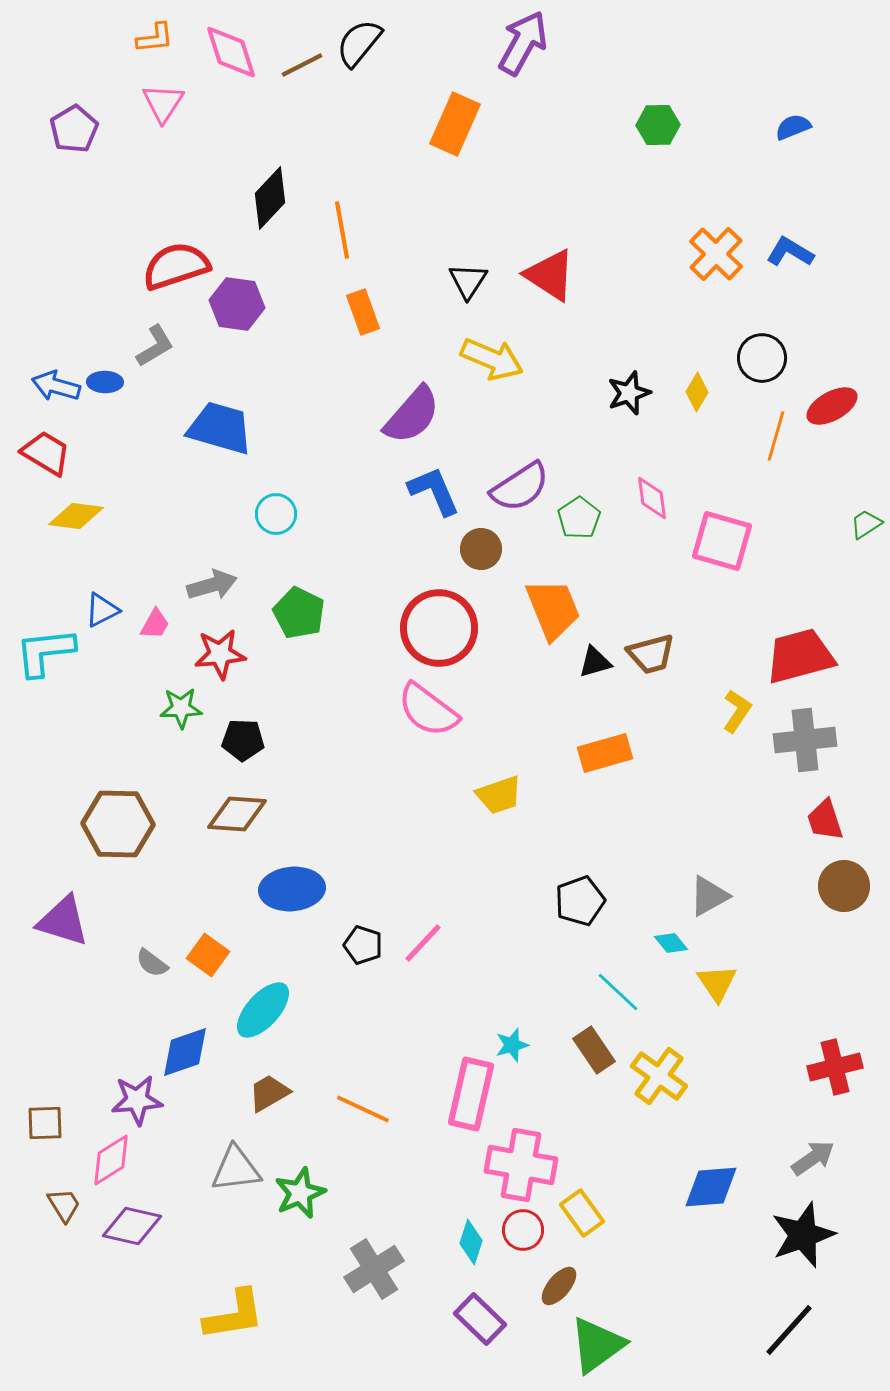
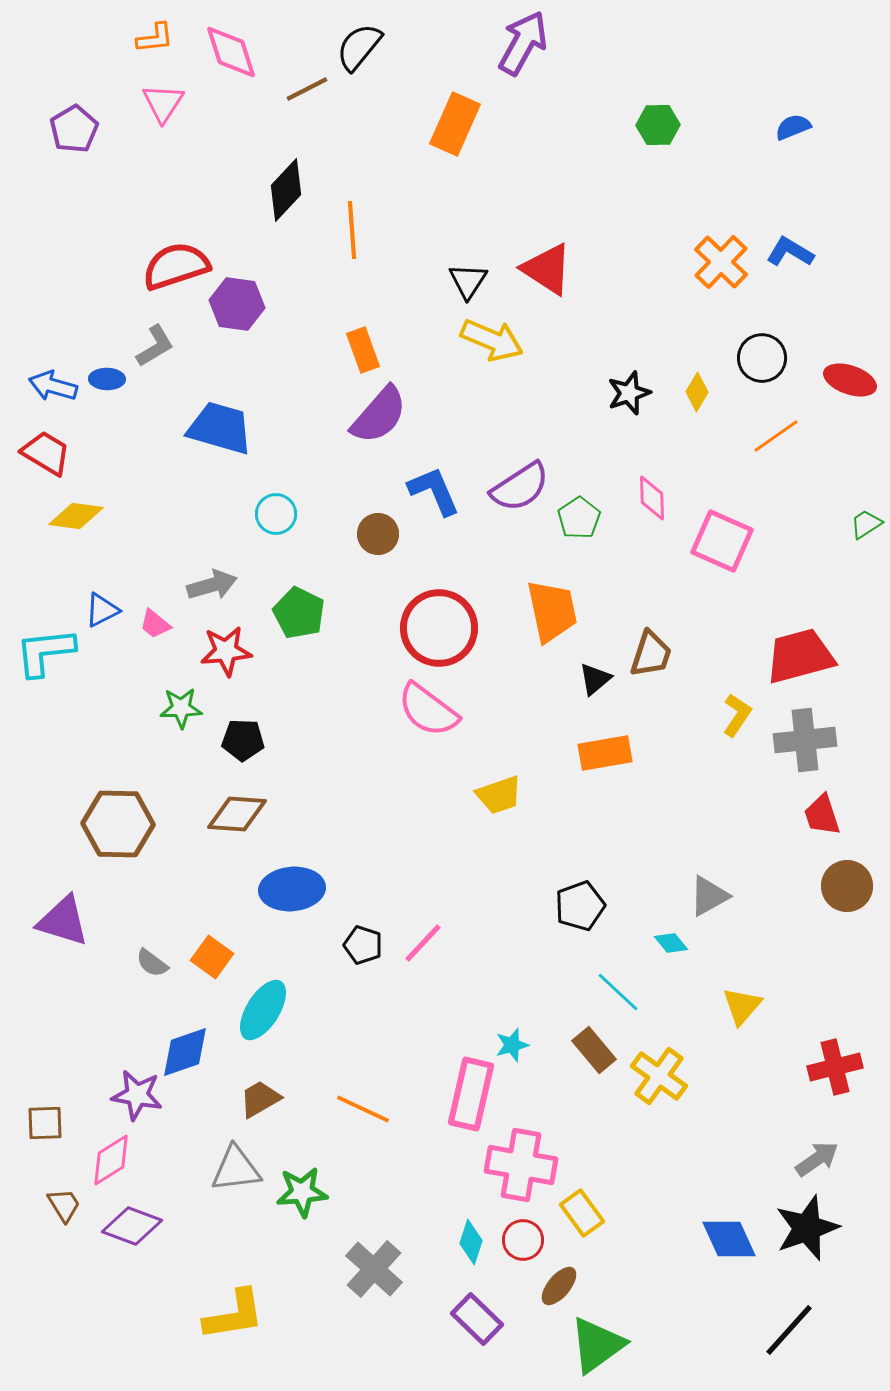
black semicircle at (359, 43): moved 4 px down
brown line at (302, 65): moved 5 px right, 24 px down
black diamond at (270, 198): moved 16 px right, 8 px up
orange line at (342, 230): moved 10 px right; rotated 6 degrees clockwise
orange cross at (716, 254): moved 5 px right, 8 px down
red triangle at (550, 275): moved 3 px left, 6 px up
orange rectangle at (363, 312): moved 38 px down
yellow arrow at (492, 359): moved 19 px up
blue ellipse at (105, 382): moved 2 px right, 3 px up
blue arrow at (56, 386): moved 3 px left
red ellipse at (832, 406): moved 18 px right, 26 px up; rotated 48 degrees clockwise
purple semicircle at (412, 415): moved 33 px left
orange line at (776, 436): rotated 39 degrees clockwise
pink diamond at (652, 498): rotated 6 degrees clockwise
pink square at (722, 541): rotated 8 degrees clockwise
brown circle at (481, 549): moved 103 px left, 15 px up
orange trapezoid at (553, 609): moved 1 px left, 2 px down; rotated 10 degrees clockwise
pink trapezoid at (155, 624): rotated 100 degrees clockwise
red star at (220, 654): moved 6 px right, 3 px up
brown trapezoid at (651, 654): rotated 57 degrees counterclockwise
black triangle at (595, 662): moved 17 px down; rotated 24 degrees counterclockwise
yellow L-shape at (737, 711): moved 4 px down
orange rectangle at (605, 753): rotated 6 degrees clockwise
red trapezoid at (825, 820): moved 3 px left, 5 px up
brown circle at (844, 886): moved 3 px right
black pentagon at (580, 901): moved 5 px down
orange square at (208, 955): moved 4 px right, 2 px down
yellow triangle at (717, 983): moved 25 px right, 23 px down; rotated 15 degrees clockwise
cyan ellipse at (263, 1010): rotated 10 degrees counterclockwise
brown rectangle at (594, 1050): rotated 6 degrees counterclockwise
brown trapezoid at (269, 1093): moved 9 px left, 6 px down
purple star at (137, 1100): moved 5 px up; rotated 15 degrees clockwise
gray arrow at (813, 1158): moved 4 px right, 1 px down
blue diamond at (711, 1187): moved 18 px right, 52 px down; rotated 70 degrees clockwise
green star at (300, 1193): moved 2 px right, 1 px up; rotated 18 degrees clockwise
purple diamond at (132, 1226): rotated 8 degrees clockwise
red circle at (523, 1230): moved 10 px down
black star at (803, 1235): moved 4 px right, 7 px up
gray cross at (374, 1269): rotated 16 degrees counterclockwise
purple rectangle at (480, 1319): moved 3 px left
